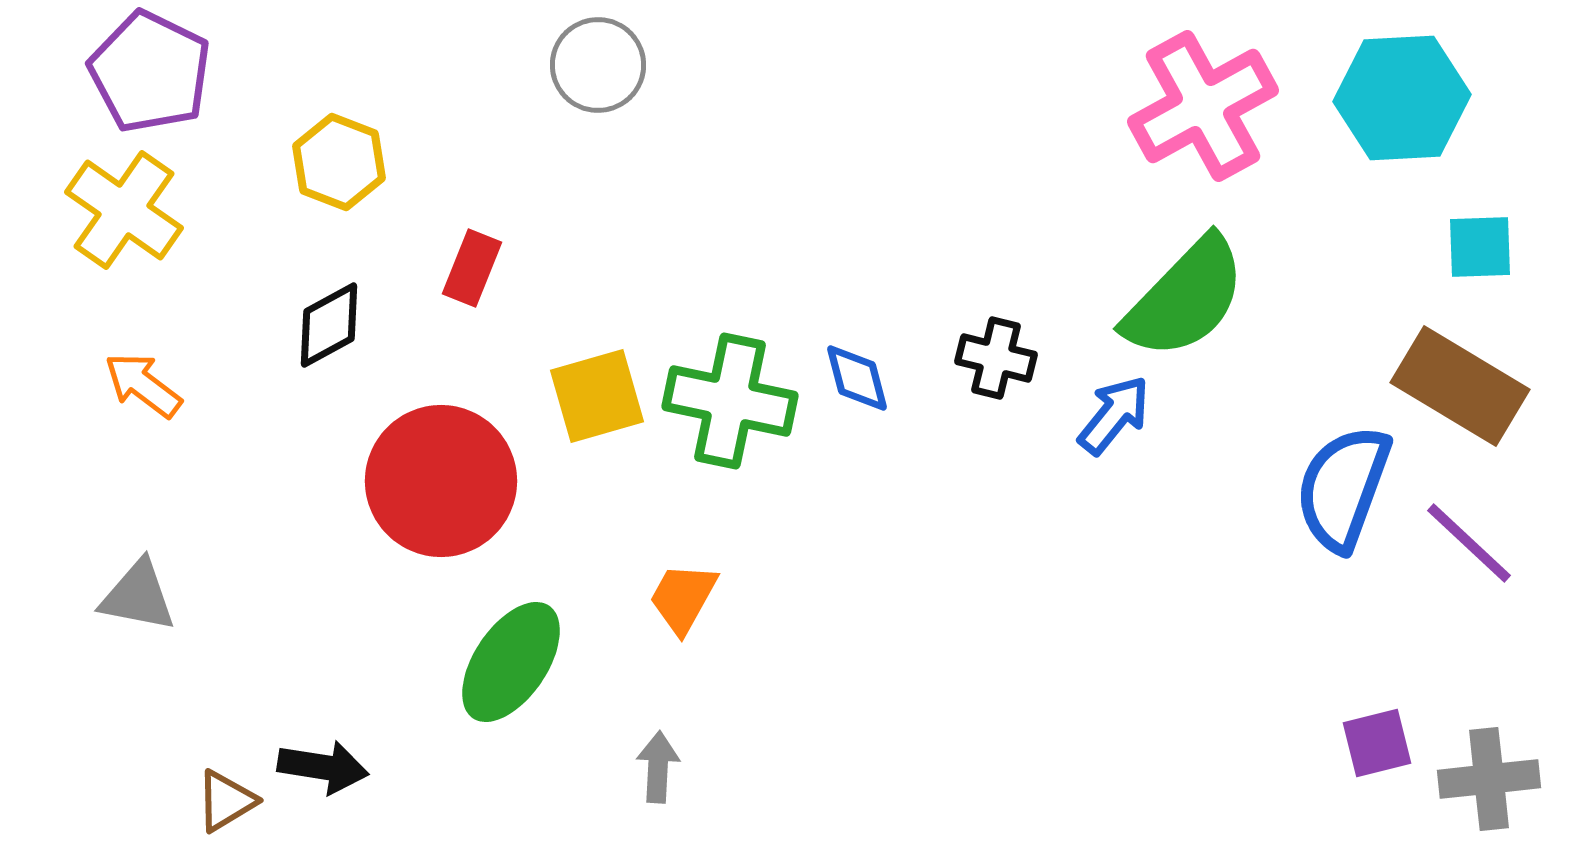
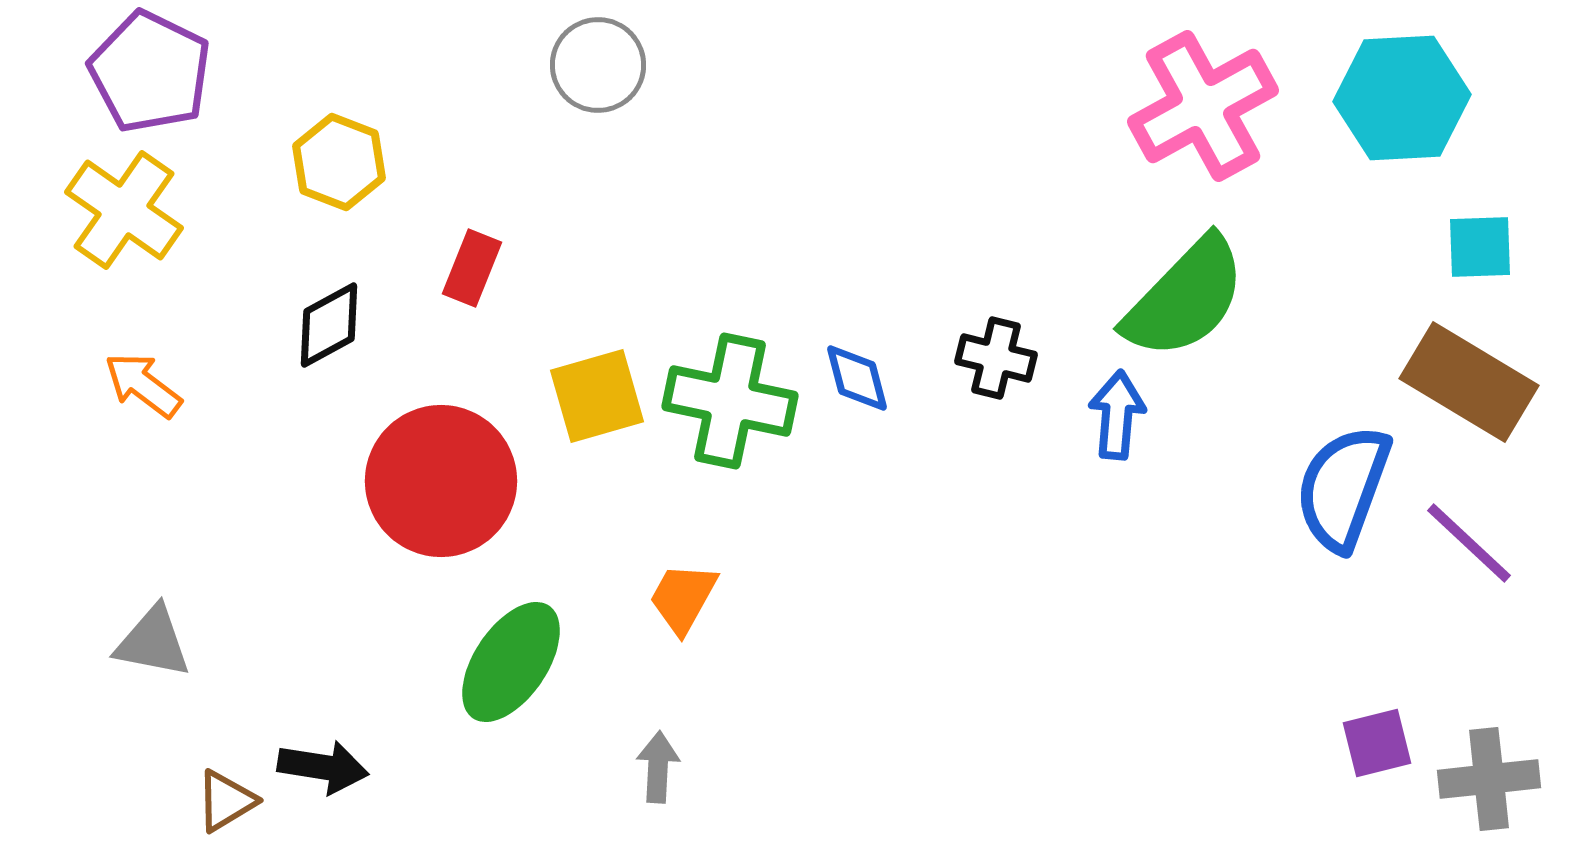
brown rectangle: moved 9 px right, 4 px up
blue arrow: moved 3 px right; rotated 34 degrees counterclockwise
gray triangle: moved 15 px right, 46 px down
